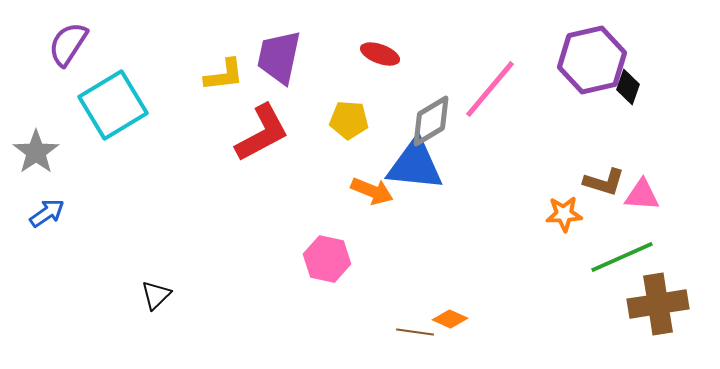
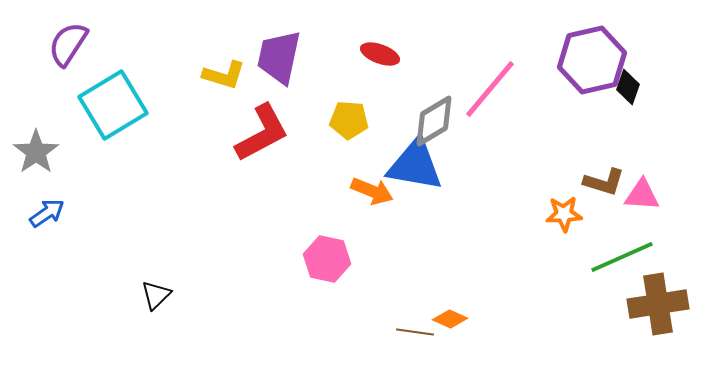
yellow L-shape: rotated 24 degrees clockwise
gray diamond: moved 3 px right
blue triangle: rotated 4 degrees clockwise
